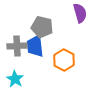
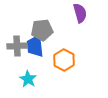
gray pentagon: moved 3 px down; rotated 20 degrees counterclockwise
cyan star: moved 13 px right
